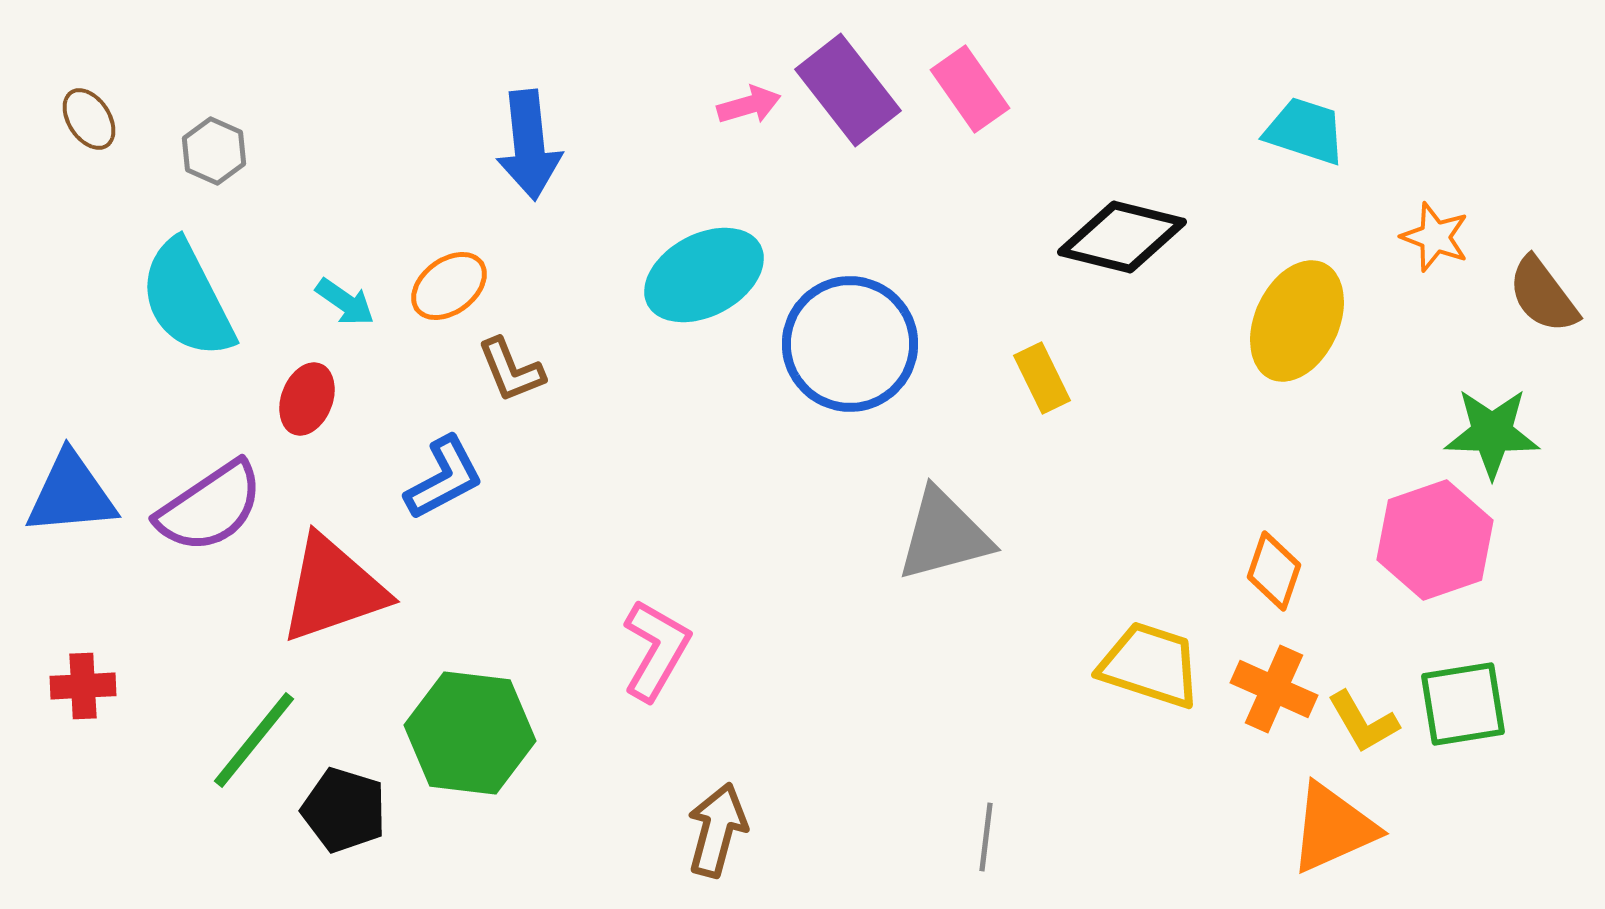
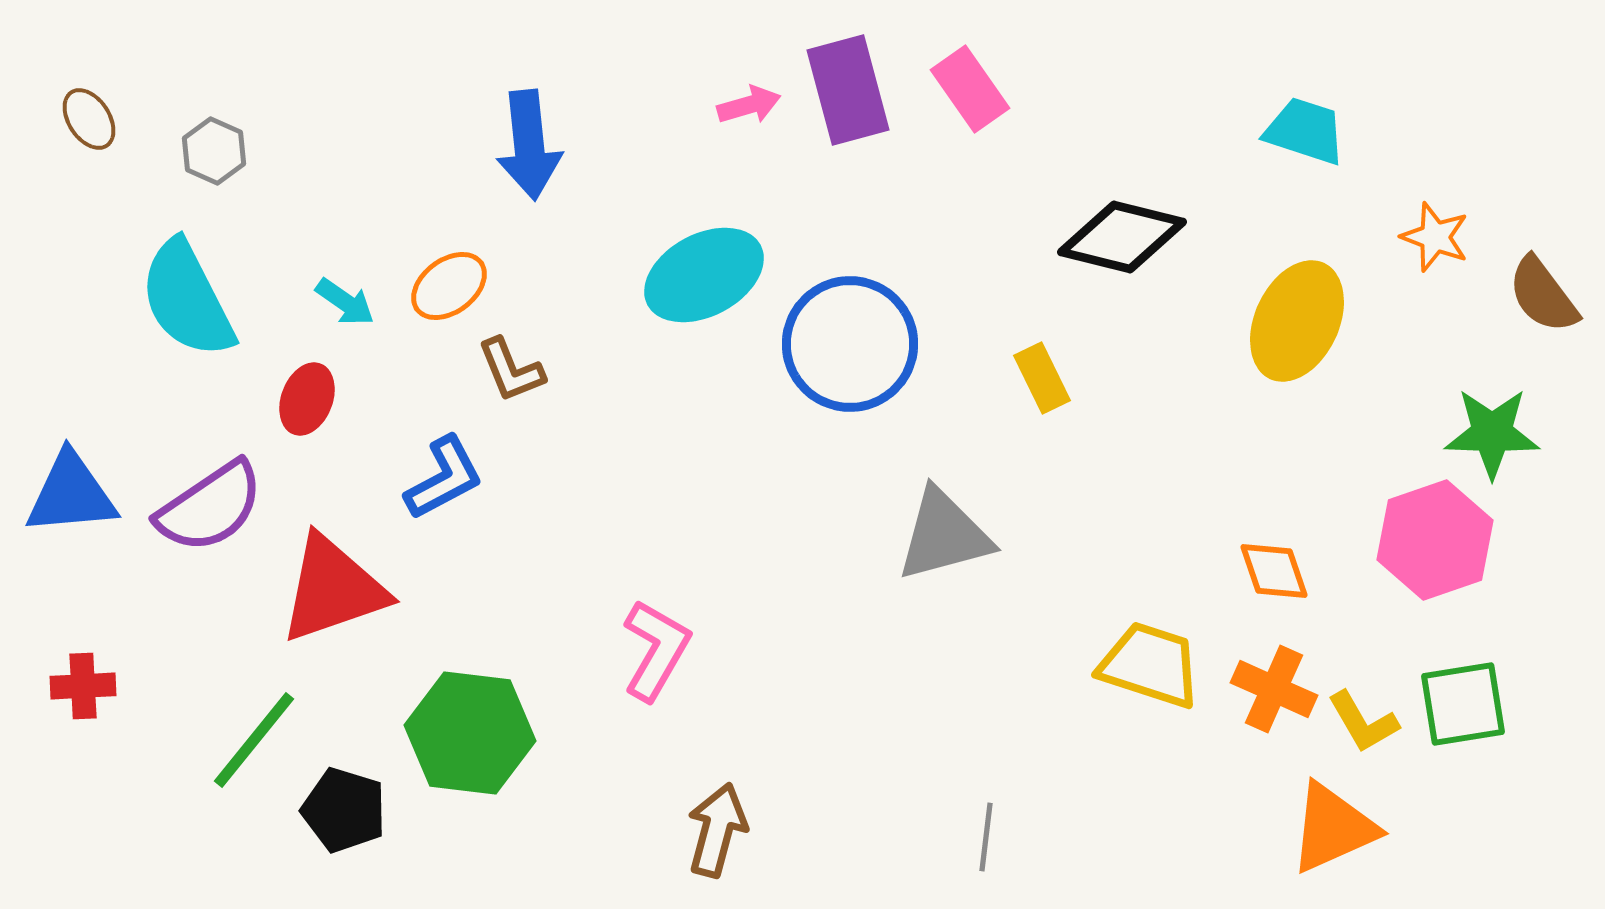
purple rectangle: rotated 23 degrees clockwise
orange diamond: rotated 38 degrees counterclockwise
